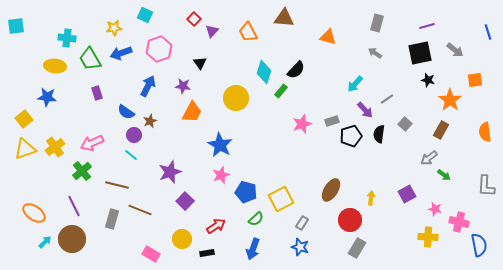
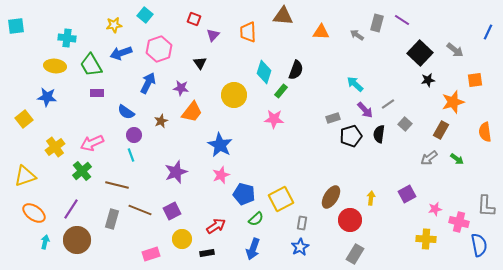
cyan square at (145, 15): rotated 14 degrees clockwise
brown triangle at (284, 18): moved 1 px left, 2 px up
red square at (194, 19): rotated 24 degrees counterclockwise
purple line at (427, 26): moved 25 px left, 6 px up; rotated 49 degrees clockwise
yellow star at (114, 28): moved 3 px up
purple triangle at (212, 31): moved 1 px right, 4 px down
orange trapezoid at (248, 32): rotated 25 degrees clockwise
blue line at (488, 32): rotated 42 degrees clockwise
orange triangle at (328, 37): moved 7 px left, 5 px up; rotated 12 degrees counterclockwise
gray arrow at (375, 53): moved 18 px left, 18 px up
black square at (420, 53): rotated 35 degrees counterclockwise
green trapezoid at (90, 59): moved 1 px right, 6 px down
black semicircle at (296, 70): rotated 24 degrees counterclockwise
black star at (428, 80): rotated 24 degrees counterclockwise
cyan arrow at (355, 84): rotated 90 degrees clockwise
blue arrow at (148, 86): moved 3 px up
purple star at (183, 86): moved 2 px left, 2 px down
purple rectangle at (97, 93): rotated 72 degrees counterclockwise
yellow circle at (236, 98): moved 2 px left, 3 px up
gray line at (387, 99): moved 1 px right, 5 px down
orange star at (450, 100): moved 3 px right, 2 px down; rotated 20 degrees clockwise
orange trapezoid at (192, 112): rotated 10 degrees clockwise
brown star at (150, 121): moved 11 px right
gray rectangle at (332, 121): moved 1 px right, 3 px up
pink star at (302, 124): moved 28 px left, 5 px up; rotated 24 degrees clockwise
yellow triangle at (25, 149): moved 27 px down
cyan line at (131, 155): rotated 32 degrees clockwise
purple star at (170, 172): moved 6 px right
green arrow at (444, 175): moved 13 px right, 16 px up
gray L-shape at (486, 186): moved 20 px down
brown ellipse at (331, 190): moved 7 px down
blue pentagon at (246, 192): moved 2 px left, 2 px down
purple square at (185, 201): moved 13 px left, 10 px down; rotated 18 degrees clockwise
purple line at (74, 206): moved 3 px left, 3 px down; rotated 60 degrees clockwise
pink star at (435, 209): rotated 24 degrees counterclockwise
gray rectangle at (302, 223): rotated 24 degrees counterclockwise
yellow cross at (428, 237): moved 2 px left, 2 px down
brown circle at (72, 239): moved 5 px right, 1 px down
cyan arrow at (45, 242): rotated 32 degrees counterclockwise
blue star at (300, 247): rotated 24 degrees clockwise
gray rectangle at (357, 248): moved 2 px left, 6 px down
pink rectangle at (151, 254): rotated 48 degrees counterclockwise
